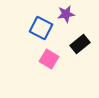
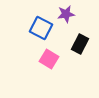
black rectangle: rotated 24 degrees counterclockwise
